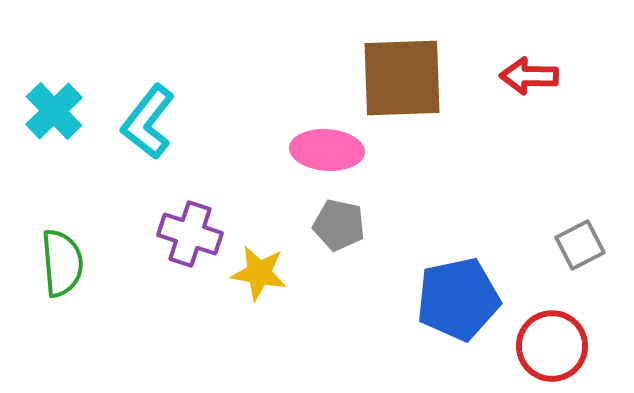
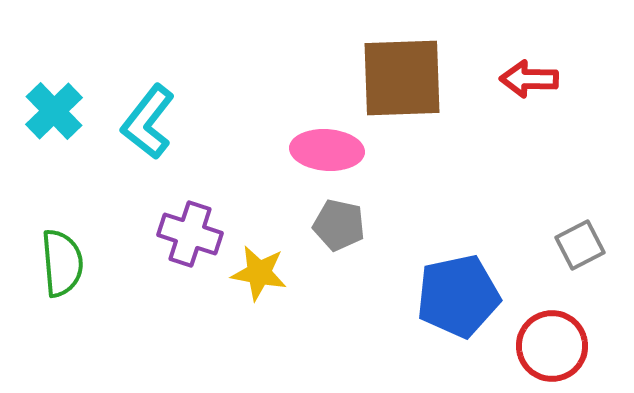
red arrow: moved 3 px down
blue pentagon: moved 3 px up
